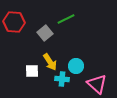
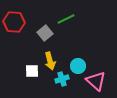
yellow arrow: moved 1 px up; rotated 18 degrees clockwise
cyan circle: moved 2 px right
cyan cross: rotated 24 degrees counterclockwise
pink triangle: moved 1 px left, 3 px up
